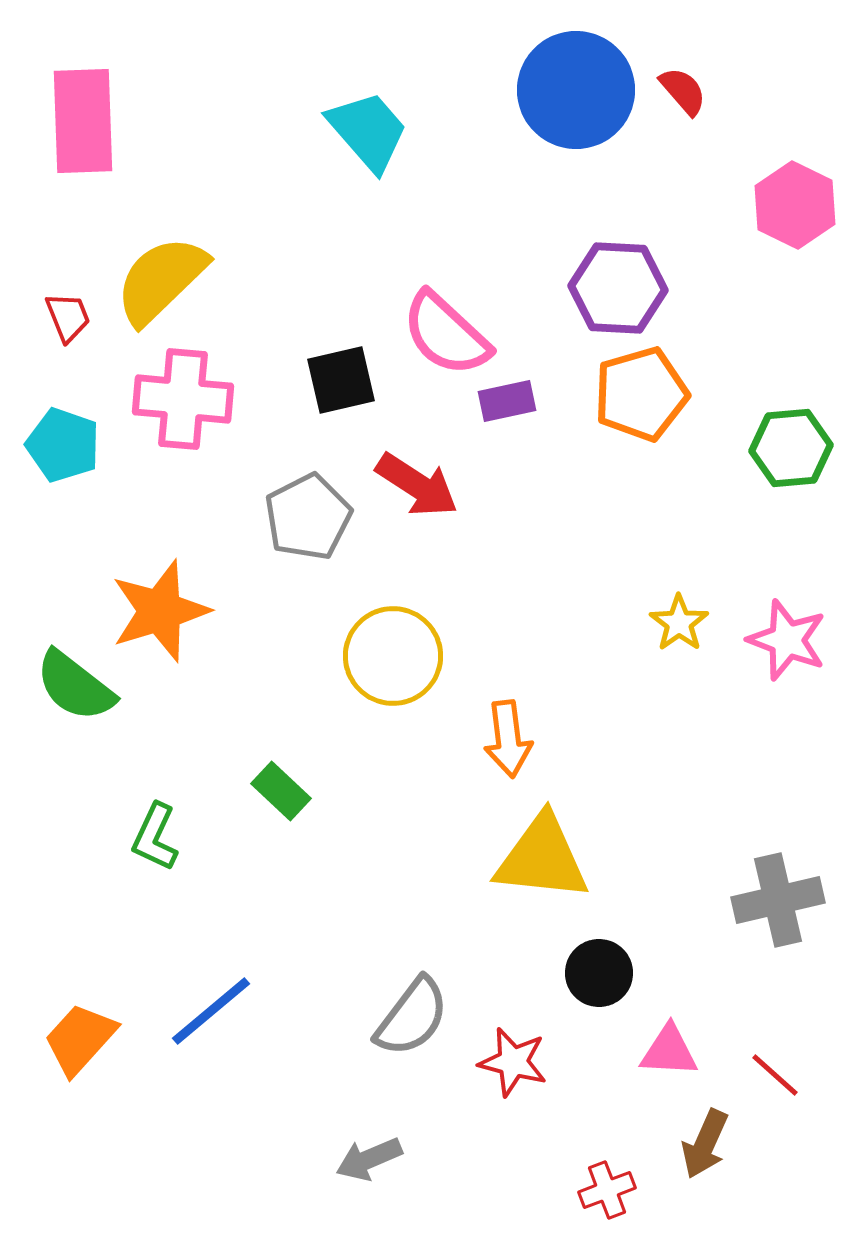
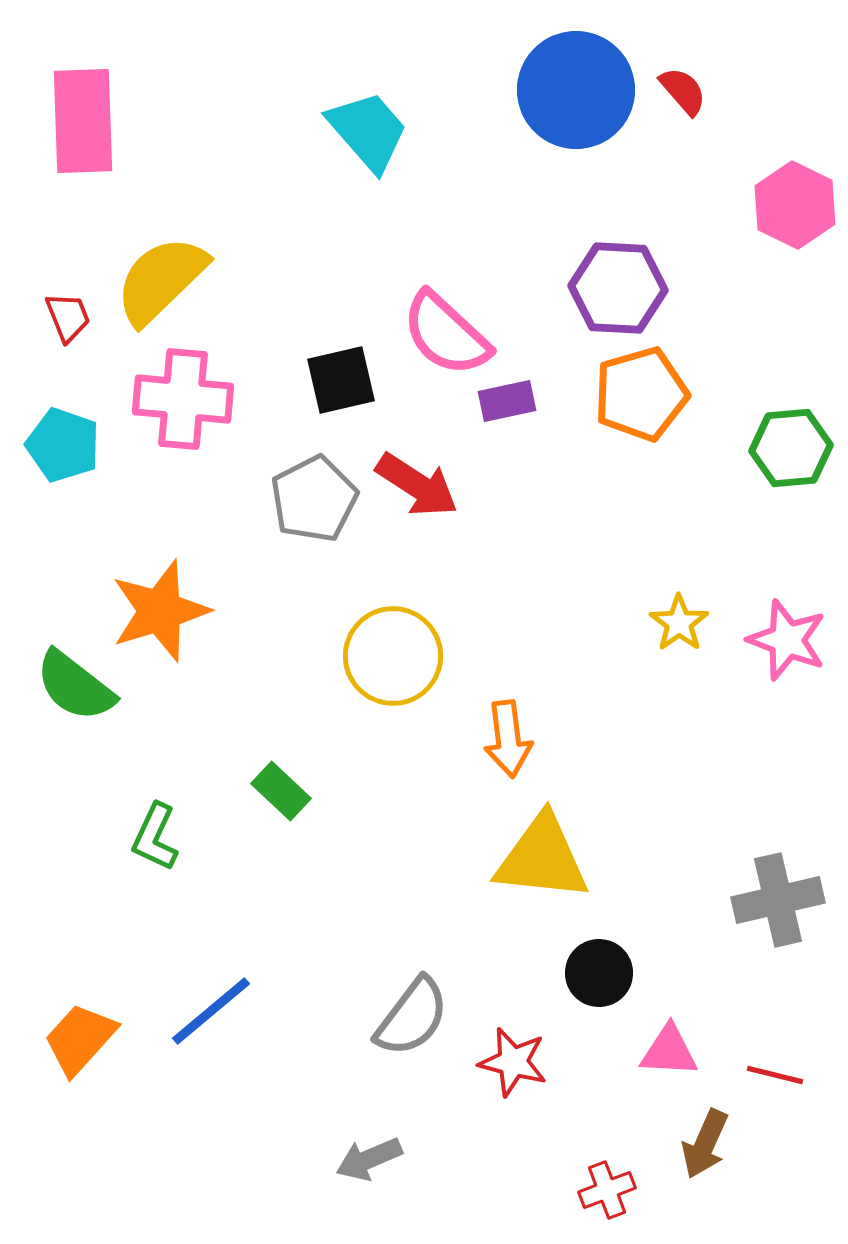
gray pentagon: moved 6 px right, 18 px up
red line: rotated 28 degrees counterclockwise
